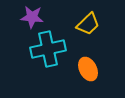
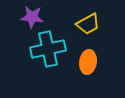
yellow trapezoid: rotated 15 degrees clockwise
orange ellipse: moved 7 px up; rotated 35 degrees clockwise
